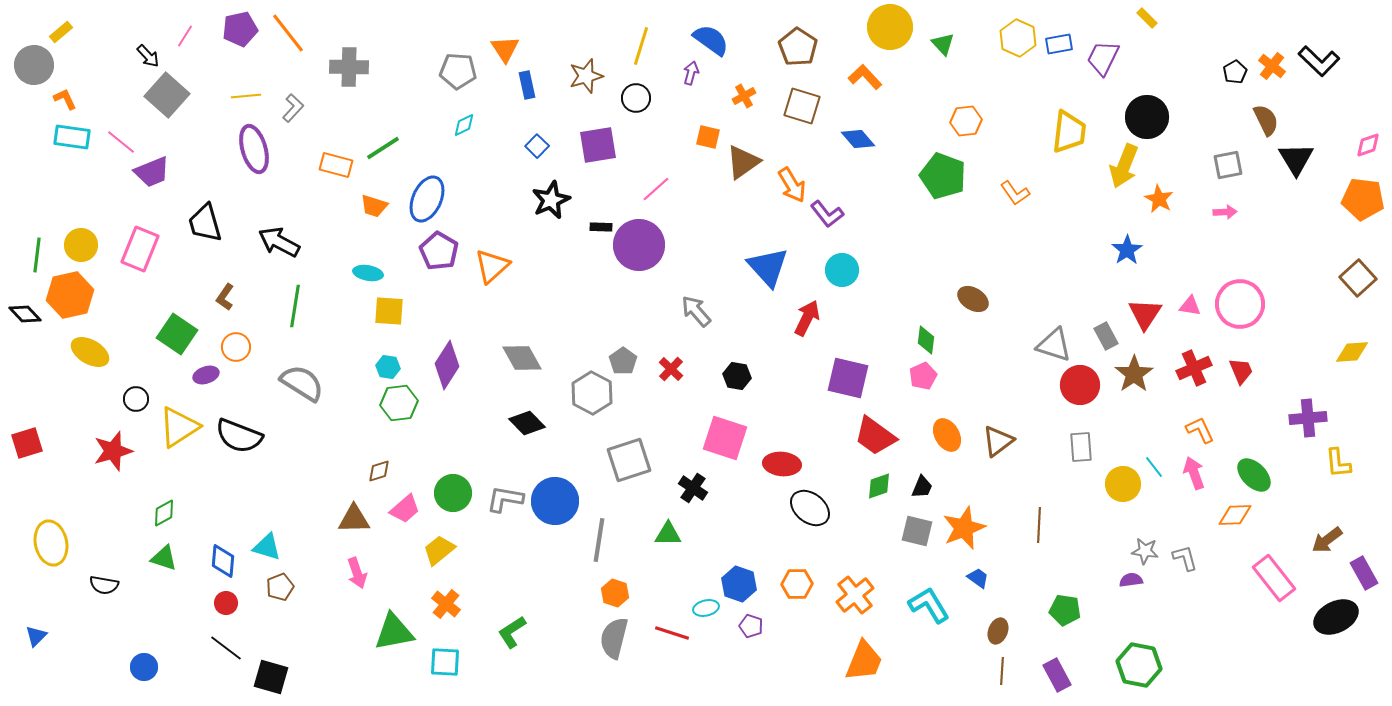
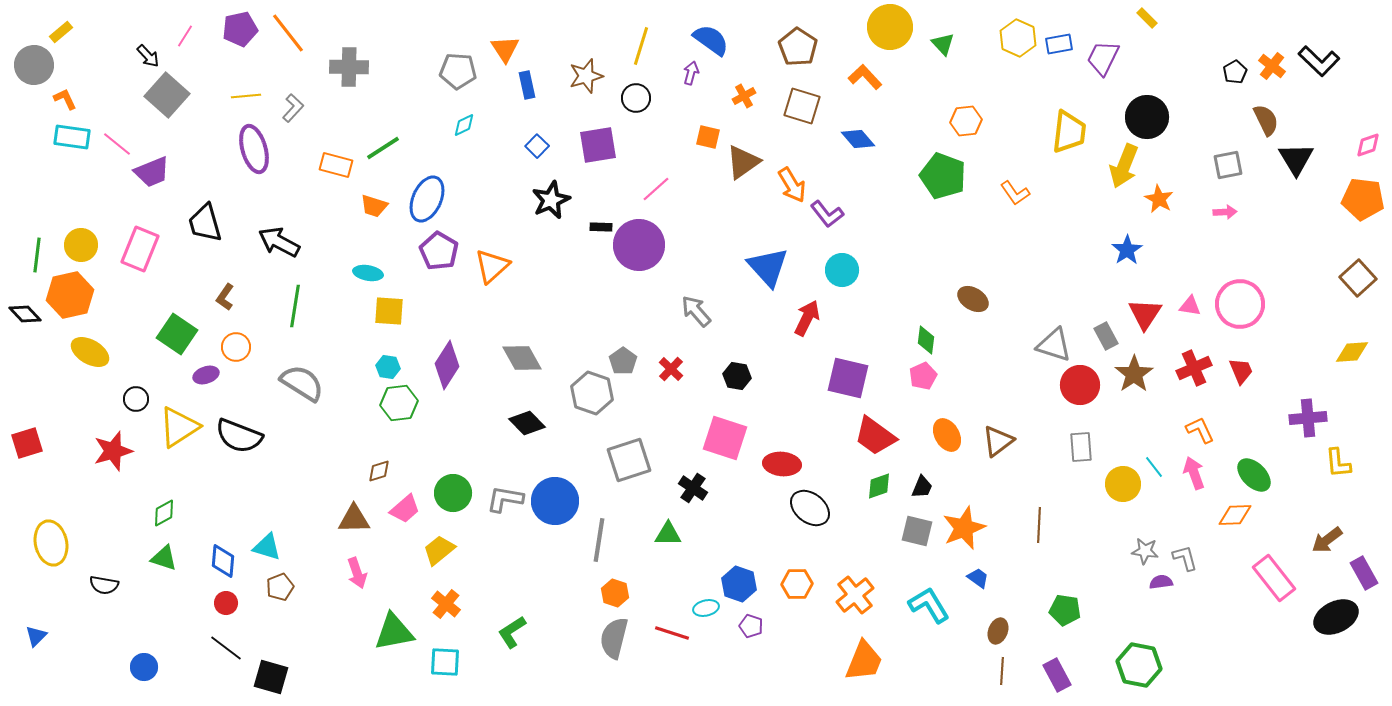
pink line at (121, 142): moved 4 px left, 2 px down
gray hexagon at (592, 393): rotated 9 degrees counterclockwise
purple semicircle at (1131, 580): moved 30 px right, 2 px down
